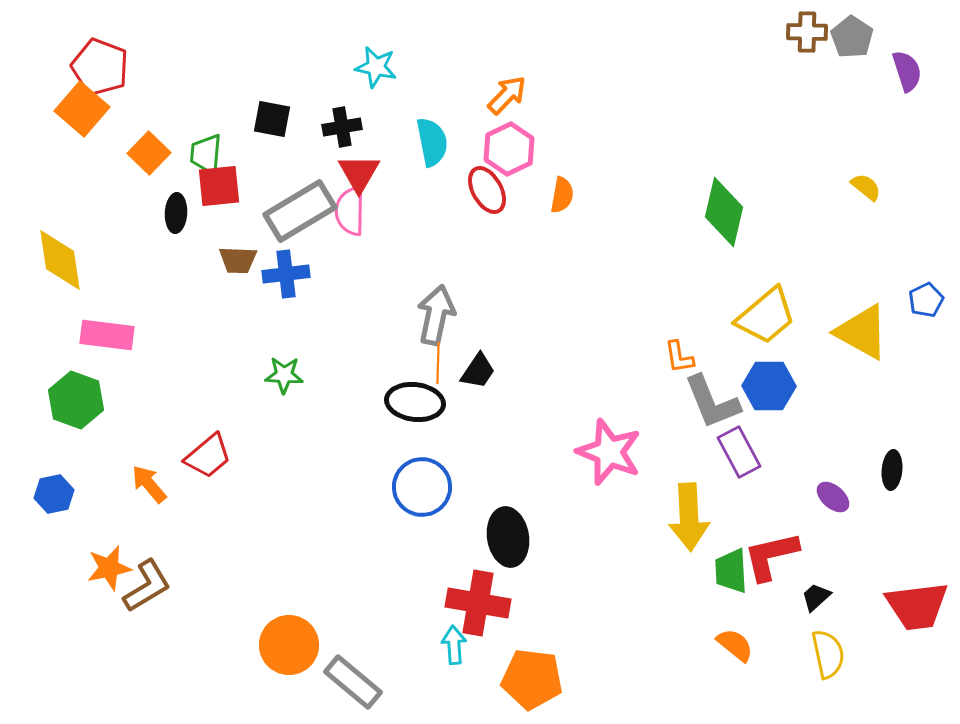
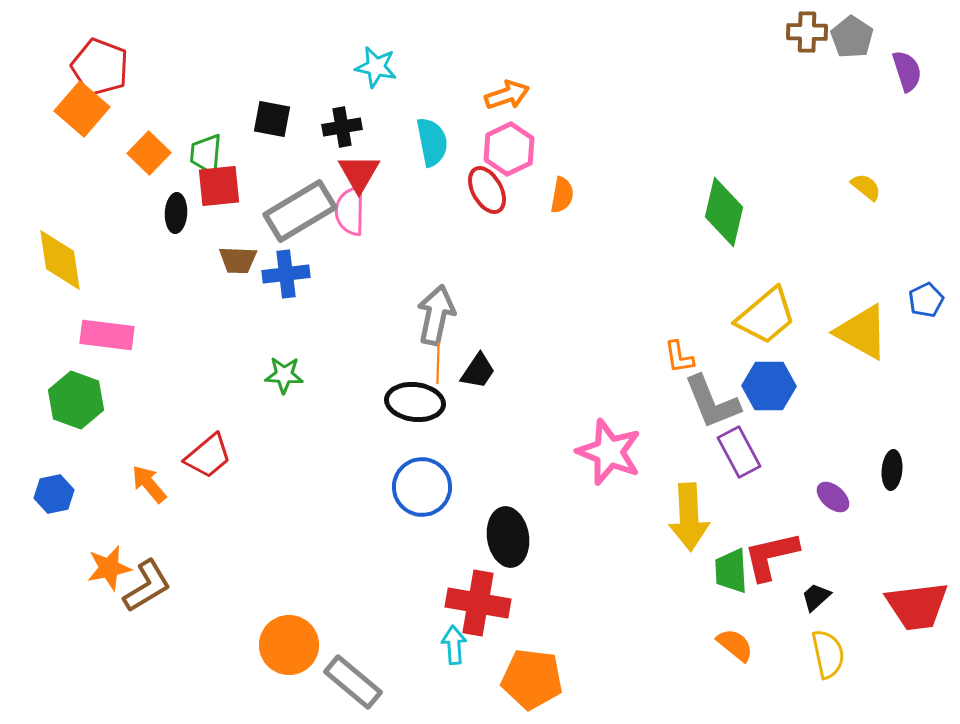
orange arrow at (507, 95): rotated 27 degrees clockwise
